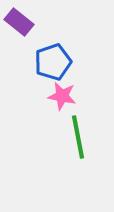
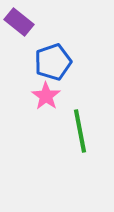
pink star: moved 16 px left; rotated 24 degrees clockwise
green line: moved 2 px right, 6 px up
